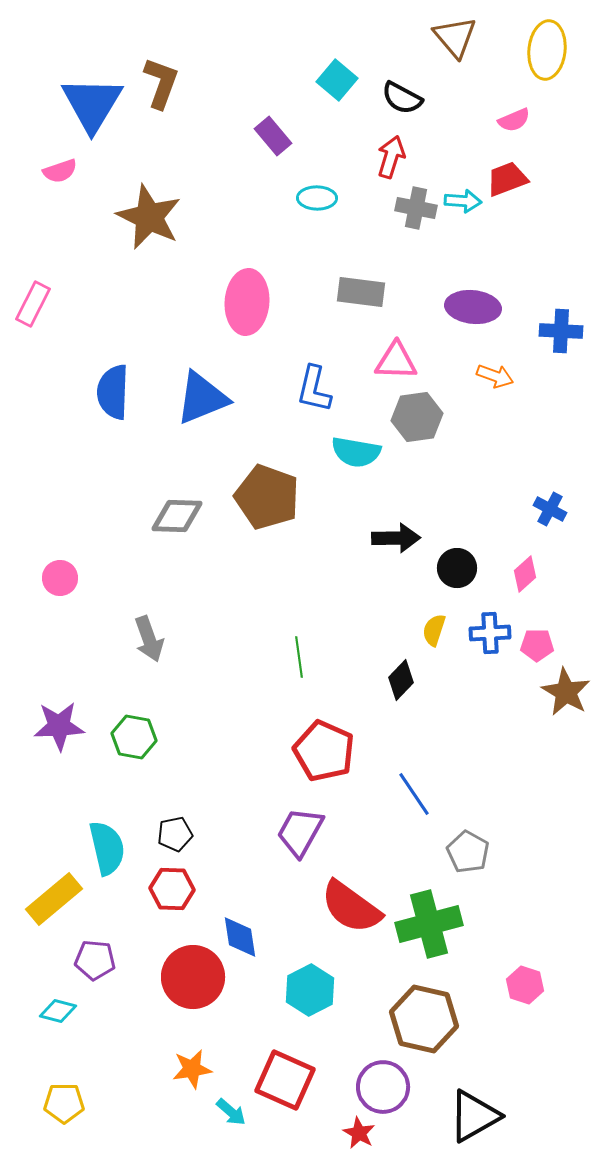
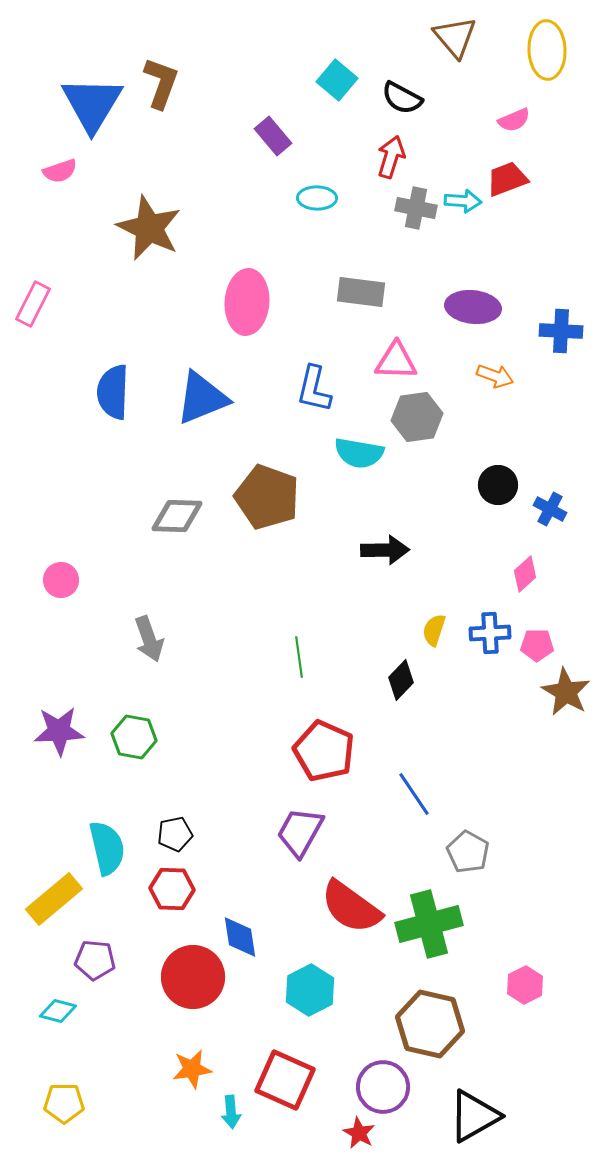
yellow ellipse at (547, 50): rotated 8 degrees counterclockwise
brown star at (149, 217): moved 11 px down
cyan semicircle at (356, 452): moved 3 px right, 1 px down
black arrow at (396, 538): moved 11 px left, 12 px down
black circle at (457, 568): moved 41 px right, 83 px up
pink circle at (60, 578): moved 1 px right, 2 px down
purple star at (59, 726): moved 5 px down
pink hexagon at (525, 985): rotated 15 degrees clockwise
brown hexagon at (424, 1019): moved 6 px right, 5 px down
cyan arrow at (231, 1112): rotated 44 degrees clockwise
